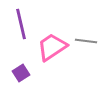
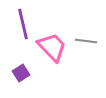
purple line: moved 2 px right
pink trapezoid: rotated 80 degrees clockwise
